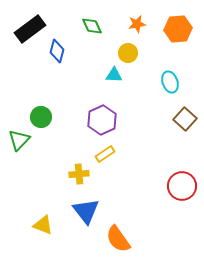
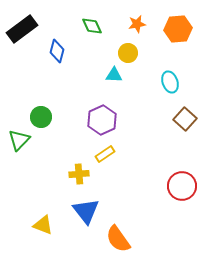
black rectangle: moved 8 px left
